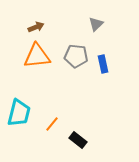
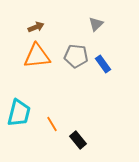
blue rectangle: rotated 24 degrees counterclockwise
orange line: rotated 70 degrees counterclockwise
black rectangle: rotated 12 degrees clockwise
